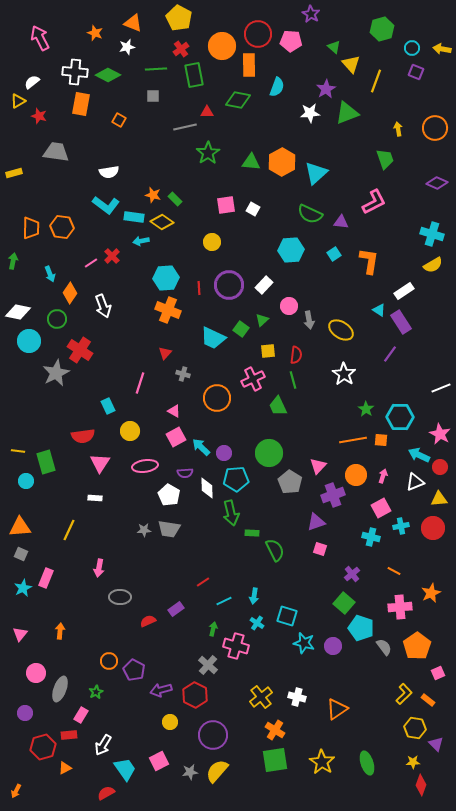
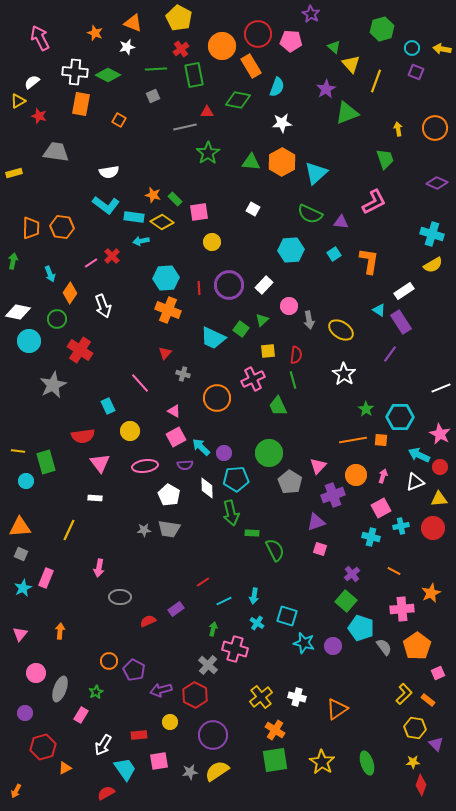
orange rectangle at (249, 65): moved 2 px right, 1 px down; rotated 30 degrees counterclockwise
gray square at (153, 96): rotated 24 degrees counterclockwise
white star at (310, 113): moved 28 px left, 10 px down
pink square at (226, 205): moved 27 px left, 7 px down
gray star at (56, 373): moved 3 px left, 12 px down
pink line at (140, 383): rotated 60 degrees counterclockwise
pink triangle at (100, 463): rotated 10 degrees counterclockwise
purple semicircle at (185, 473): moved 8 px up
green square at (344, 603): moved 2 px right, 2 px up
pink cross at (400, 607): moved 2 px right, 2 px down
pink cross at (236, 646): moved 1 px left, 3 px down
red rectangle at (69, 735): moved 70 px right
pink square at (159, 761): rotated 18 degrees clockwise
yellow semicircle at (217, 771): rotated 15 degrees clockwise
